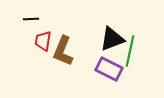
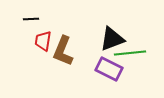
green line: moved 2 px down; rotated 72 degrees clockwise
